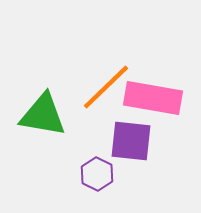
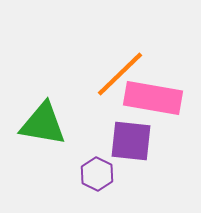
orange line: moved 14 px right, 13 px up
green triangle: moved 9 px down
